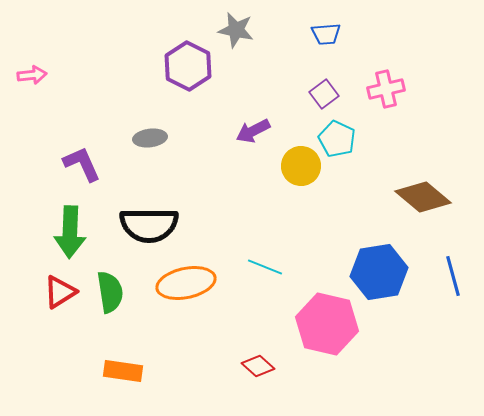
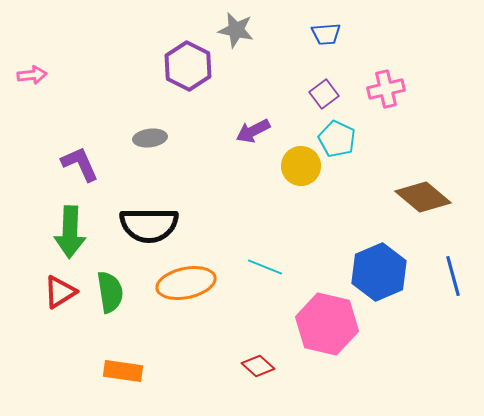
purple L-shape: moved 2 px left
blue hexagon: rotated 14 degrees counterclockwise
